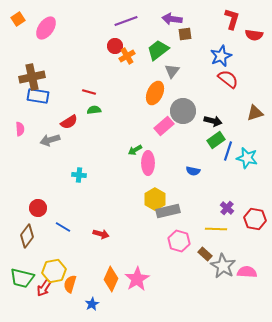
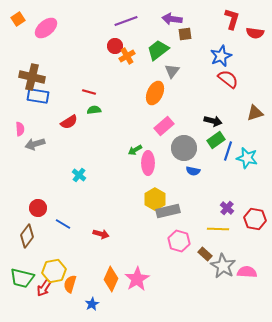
pink ellipse at (46, 28): rotated 15 degrees clockwise
red semicircle at (254, 35): moved 1 px right, 2 px up
brown cross at (32, 77): rotated 25 degrees clockwise
gray circle at (183, 111): moved 1 px right, 37 px down
gray arrow at (50, 140): moved 15 px left, 4 px down
cyan cross at (79, 175): rotated 32 degrees clockwise
blue line at (63, 227): moved 3 px up
yellow line at (216, 229): moved 2 px right
